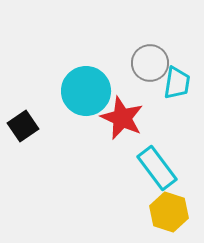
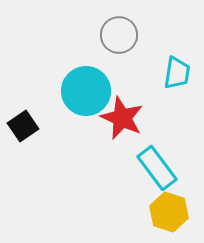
gray circle: moved 31 px left, 28 px up
cyan trapezoid: moved 10 px up
